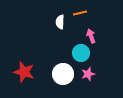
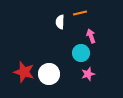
white circle: moved 14 px left
